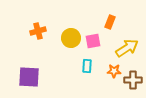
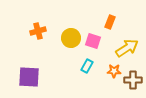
pink square: rotated 28 degrees clockwise
cyan rectangle: rotated 24 degrees clockwise
